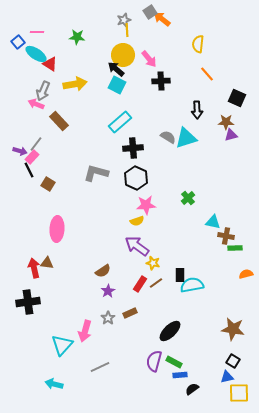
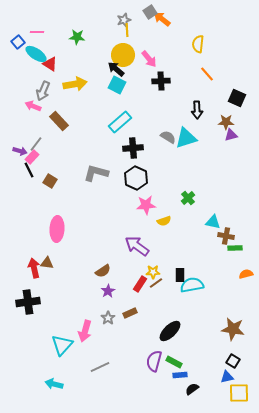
pink arrow at (36, 104): moved 3 px left, 2 px down
brown square at (48, 184): moved 2 px right, 3 px up
yellow semicircle at (137, 221): moved 27 px right
yellow star at (153, 263): moved 9 px down; rotated 16 degrees counterclockwise
